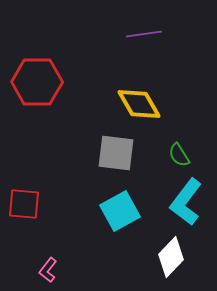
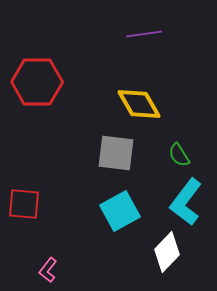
white diamond: moved 4 px left, 5 px up
